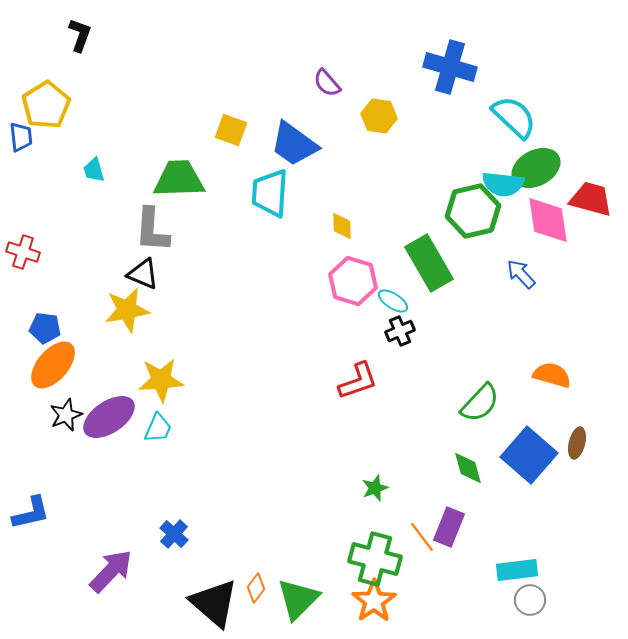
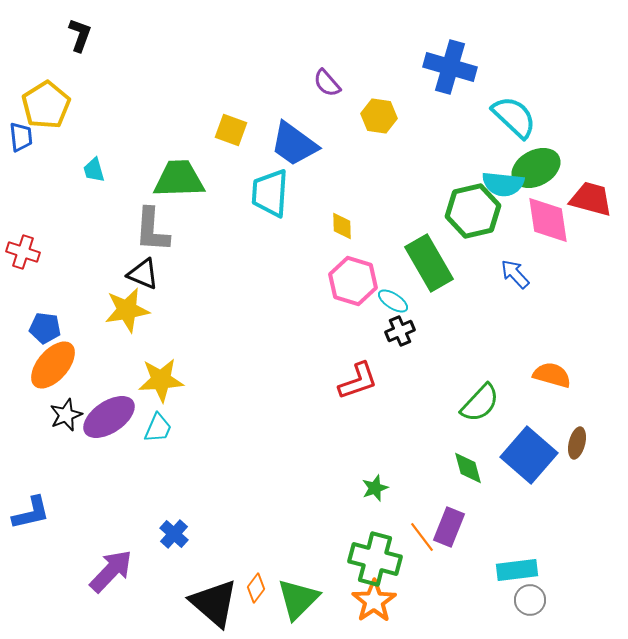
blue arrow at (521, 274): moved 6 px left
